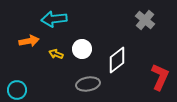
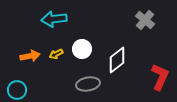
orange arrow: moved 1 px right, 15 px down
yellow arrow: rotated 48 degrees counterclockwise
